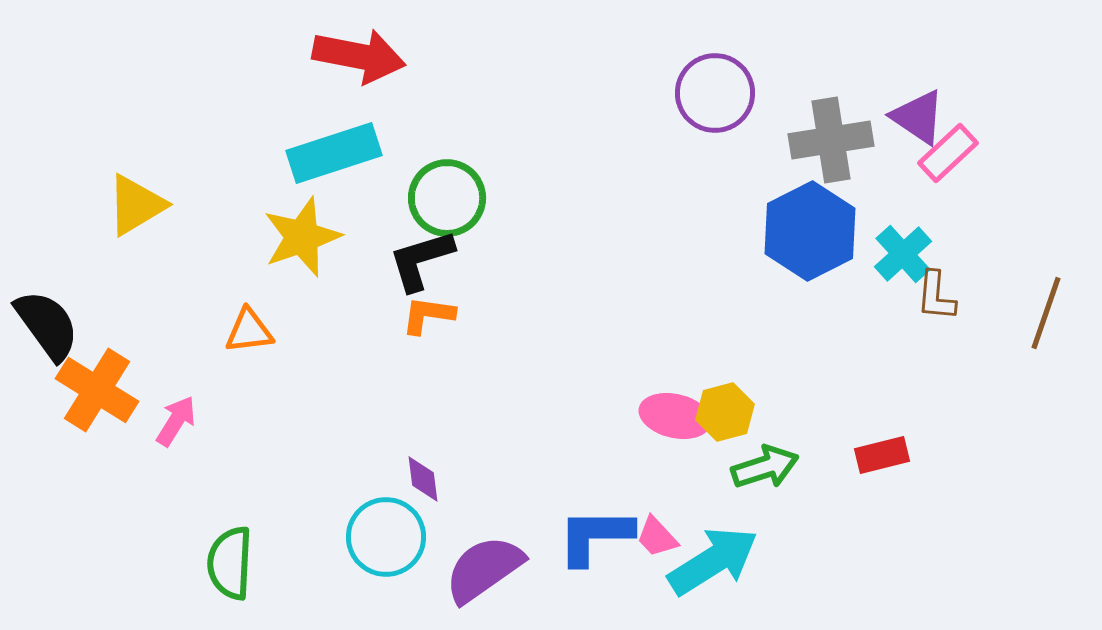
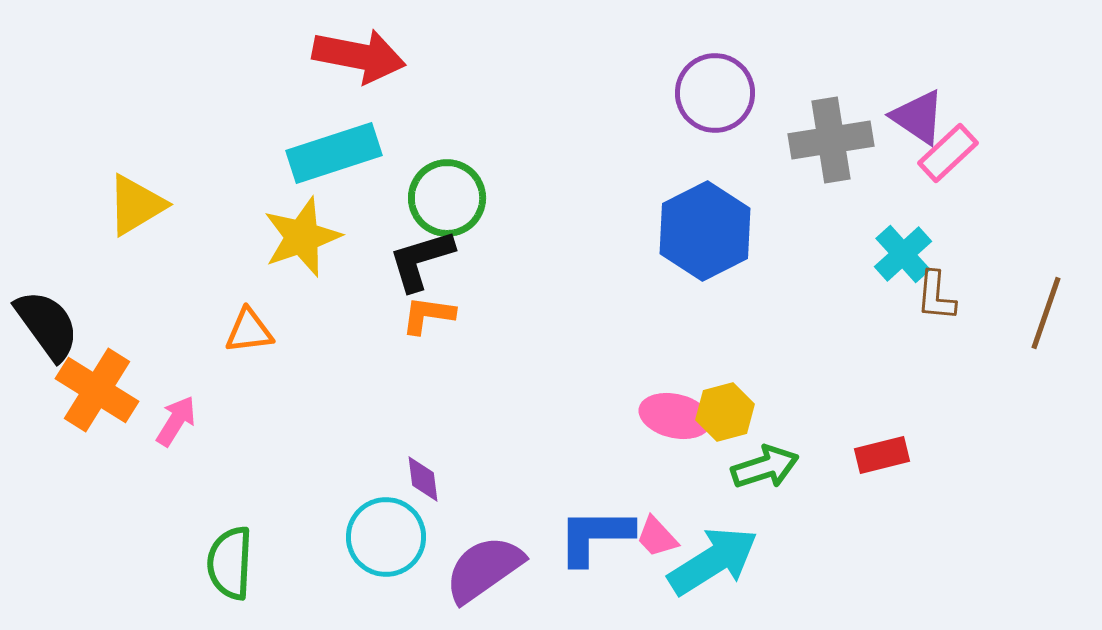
blue hexagon: moved 105 px left
